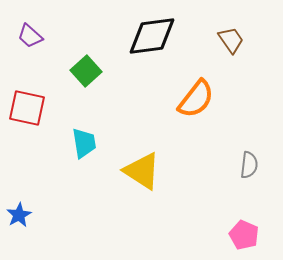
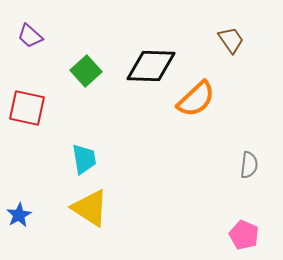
black diamond: moved 1 px left, 30 px down; rotated 9 degrees clockwise
orange semicircle: rotated 9 degrees clockwise
cyan trapezoid: moved 16 px down
yellow triangle: moved 52 px left, 37 px down
